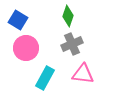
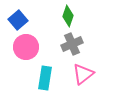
blue square: rotated 18 degrees clockwise
pink circle: moved 1 px up
pink triangle: rotated 45 degrees counterclockwise
cyan rectangle: rotated 20 degrees counterclockwise
